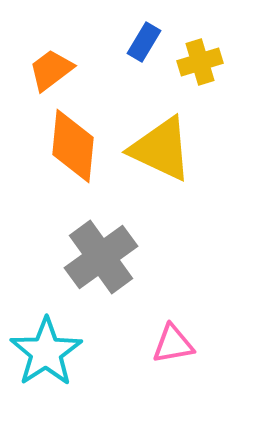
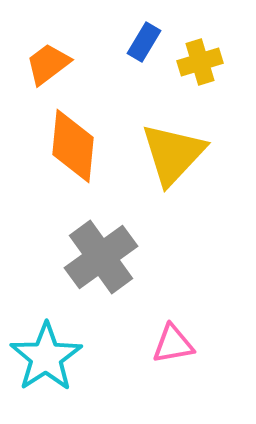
orange trapezoid: moved 3 px left, 6 px up
yellow triangle: moved 12 px right, 5 px down; rotated 48 degrees clockwise
cyan star: moved 5 px down
